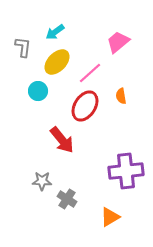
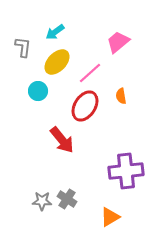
gray star: moved 20 px down
